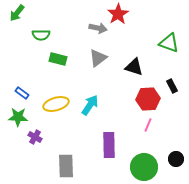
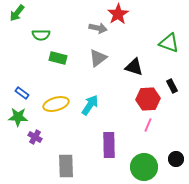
green rectangle: moved 1 px up
